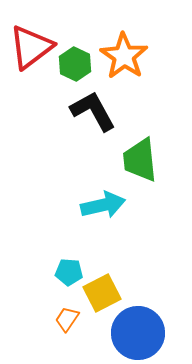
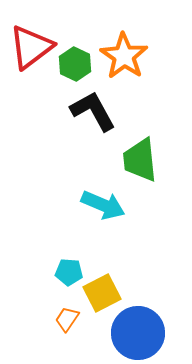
cyan arrow: rotated 36 degrees clockwise
